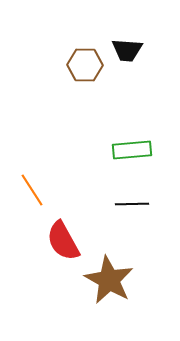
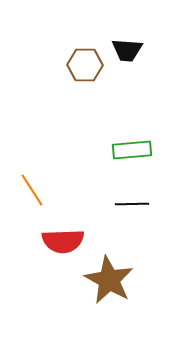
red semicircle: rotated 63 degrees counterclockwise
